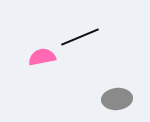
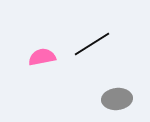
black line: moved 12 px right, 7 px down; rotated 9 degrees counterclockwise
